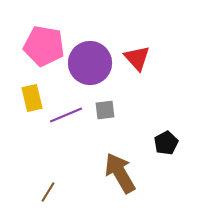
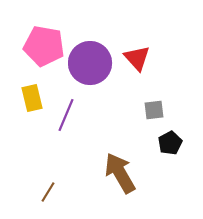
gray square: moved 49 px right
purple line: rotated 44 degrees counterclockwise
black pentagon: moved 4 px right
